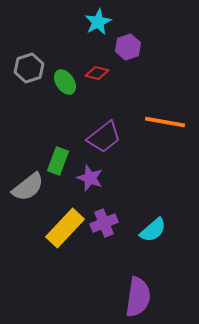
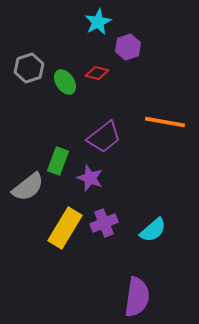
yellow rectangle: rotated 12 degrees counterclockwise
purple semicircle: moved 1 px left
